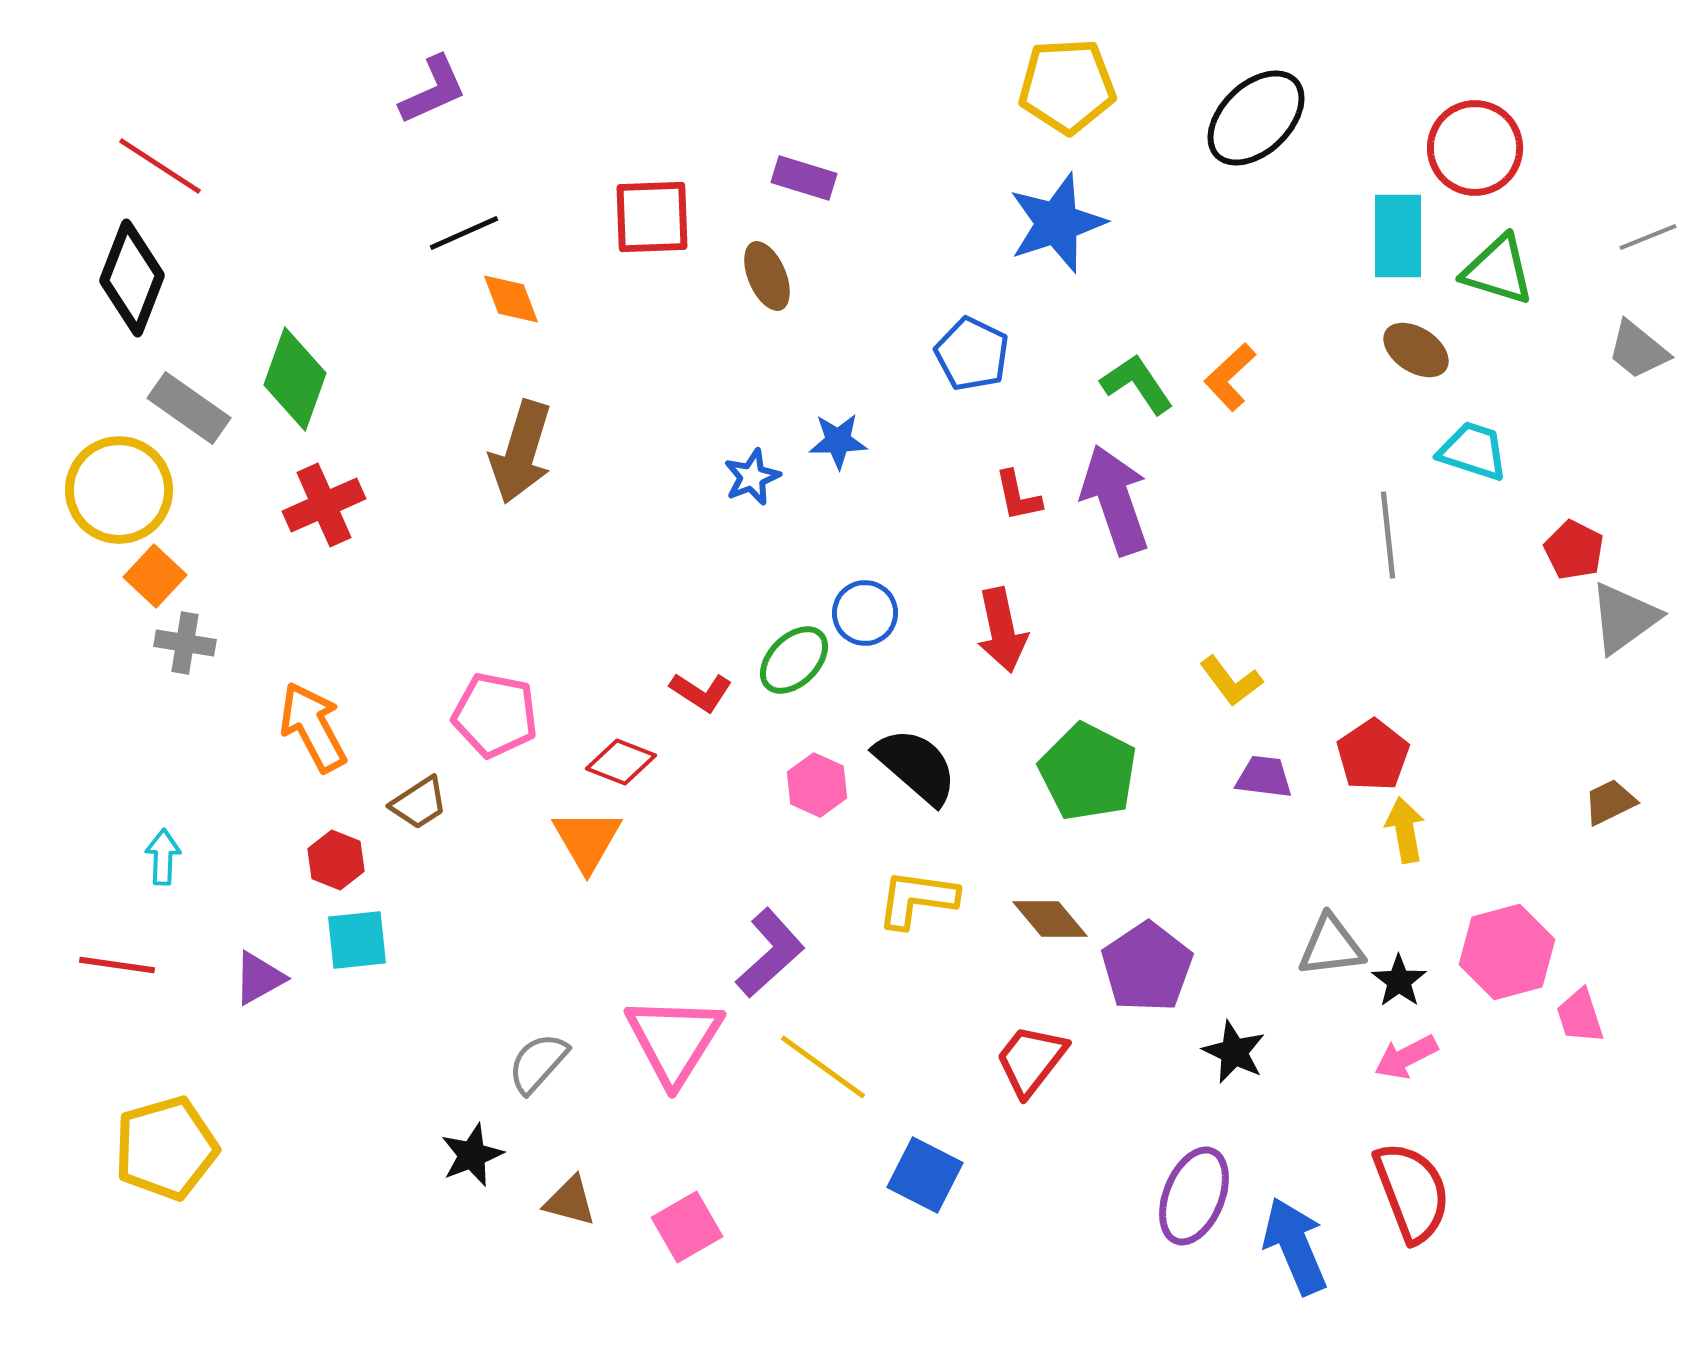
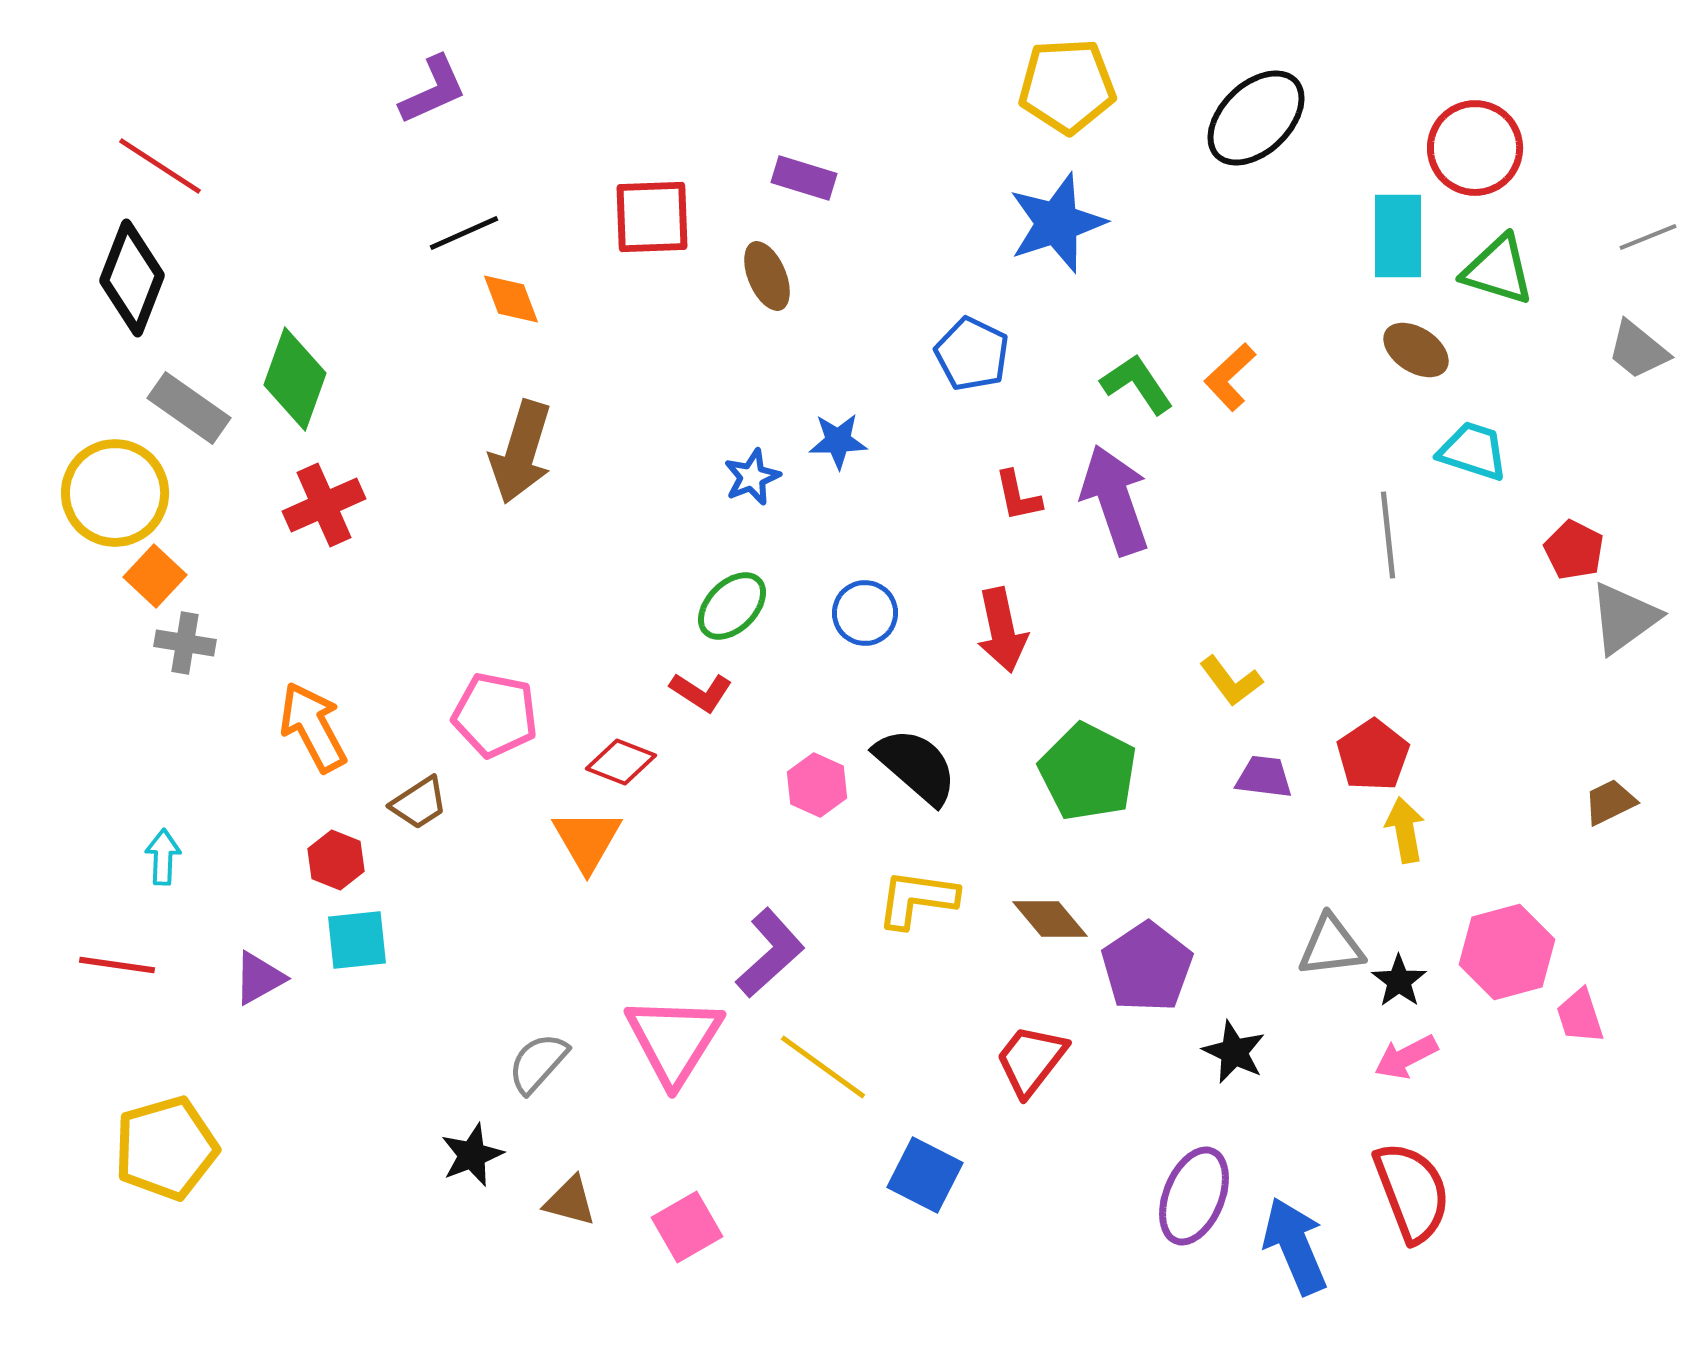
yellow circle at (119, 490): moved 4 px left, 3 px down
green ellipse at (794, 660): moved 62 px left, 54 px up
